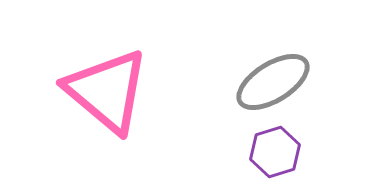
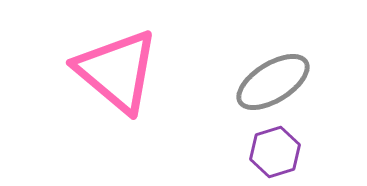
pink triangle: moved 10 px right, 20 px up
